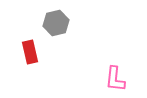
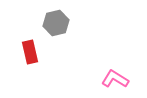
pink L-shape: rotated 116 degrees clockwise
